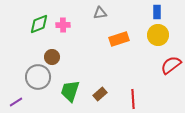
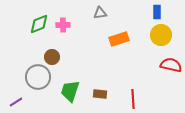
yellow circle: moved 3 px right
red semicircle: rotated 50 degrees clockwise
brown rectangle: rotated 48 degrees clockwise
